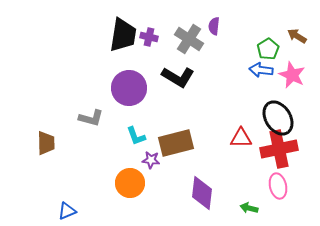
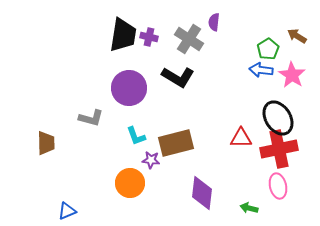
purple semicircle: moved 4 px up
pink star: rotated 8 degrees clockwise
